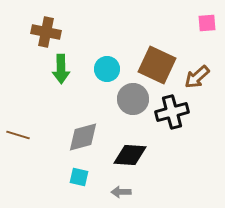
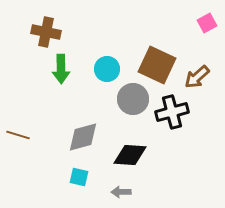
pink square: rotated 24 degrees counterclockwise
